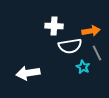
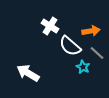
white cross: moved 4 px left; rotated 30 degrees clockwise
white semicircle: rotated 50 degrees clockwise
gray line: rotated 21 degrees counterclockwise
white arrow: rotated 40 degrees clockwise
